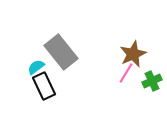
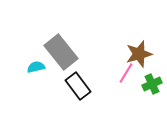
brown star: moved 6 px right; rotated 8 degrees clockwise
cyan semicircle: rotated 24 degrees clockwise
green cross: moved 3 px down
black rectangle: moved 34 px right; rotated 12 degrees counterclockwise
